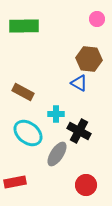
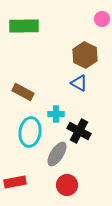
pink circle: moved 5 px right
brown hexagon: moved 4 px left, 4 px up; rotated 20 degrees clockwise
cyan ellipse: moved 2 px right, 1 px up; rotated 60 degrees clockwise
red circle: moved 19 px left
